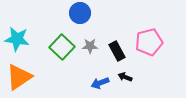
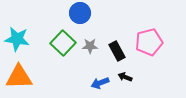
green square: moved 1 px right, 4 px up
orange triangle: rotated 32 degrees clockwise
